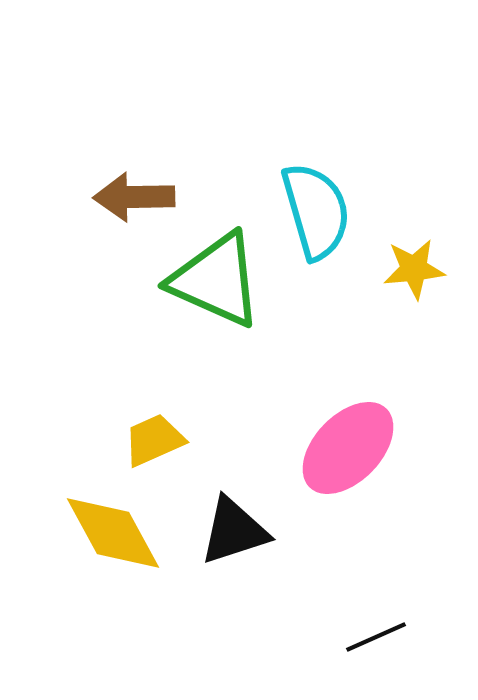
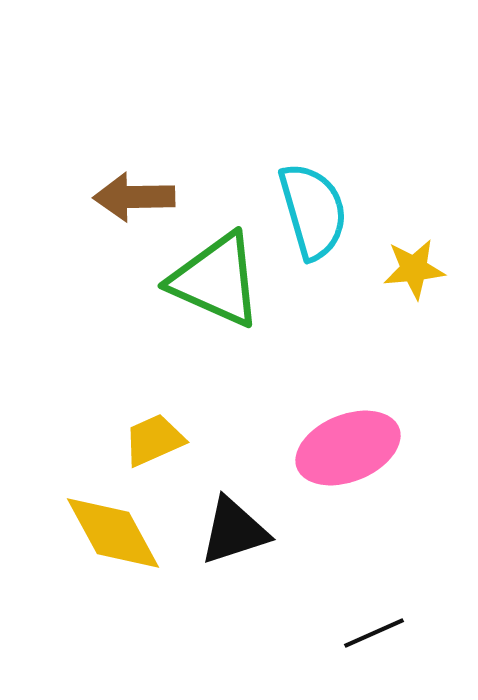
cyan semicircle: moved 3 px left
pink ellipse: rotated 24 degrees clockwise
black line: moved 2 px left, 4 px up
